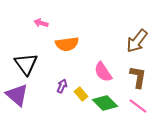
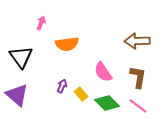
pink arrow: rotated 96 degrees clockwise
brown arrow: rotated 50 degrees clockwise
black triangle: moved 5 px left, 7 px up
green diamond: moved 2 px right
